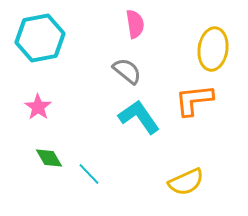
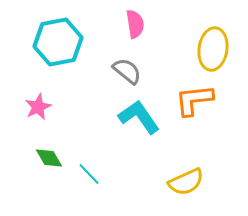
cyan hexagon: moved 18 px right, 4 px down
pink star: rotated 12 degrees clockwise
